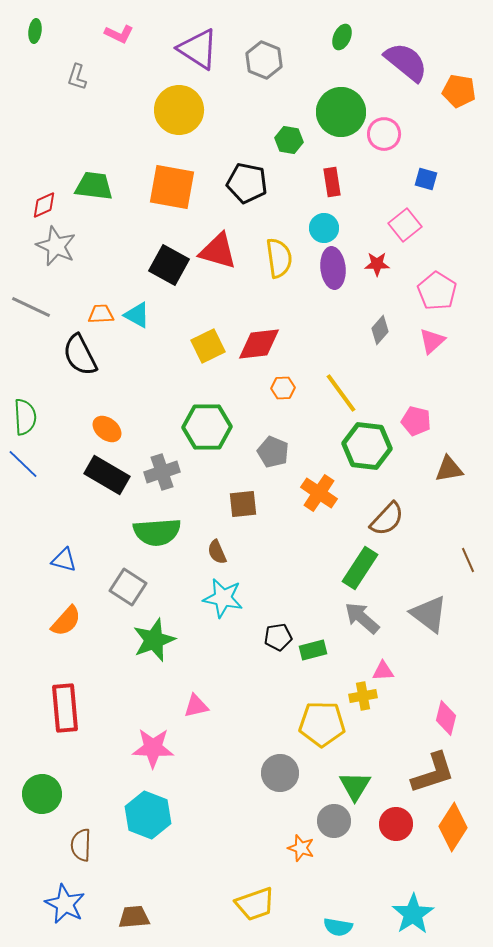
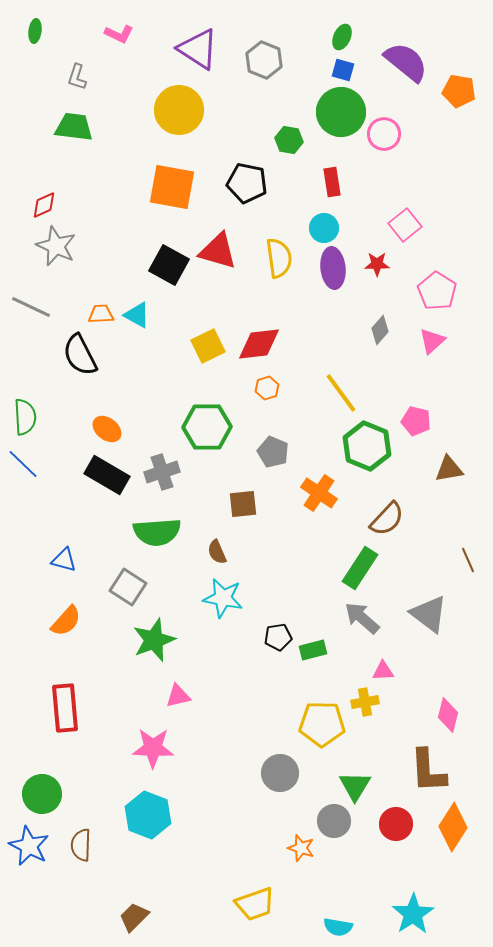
blue square at (426, 179): moved 83 px left, 109 px up
green trapezoid at (94, 186): moved 20 px left, 59 px up
orange hexagon at (283, 388): moved 16 px left; rotated 15 degrees counterclockwise
green hexagon at (367, 446): rotated 15 degrees clockwise
yellow cross at (363, 696): moved 2 px right, 6 px down
pink triangle at (196, 706): moved 18 px left, 10 px up
pink diamond at (446, 718): moved 2 px right, 3 px up
brown L-shape at (433, 773): moved 5 px left, 2 px up; rotated 105 degrees clockwise
blue star at (65, 904): moved 36 px left, 58 px up
brown trapezoid at (134, 917): rotated 40 degrees counterclockwise
